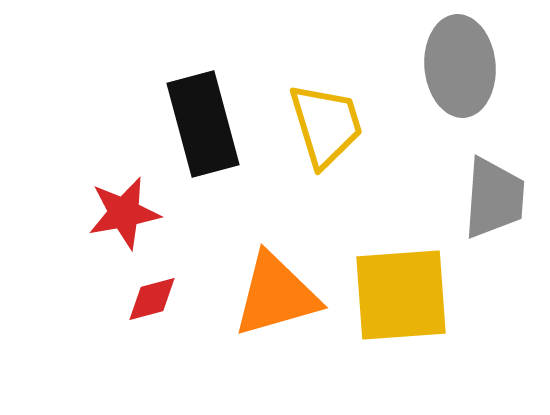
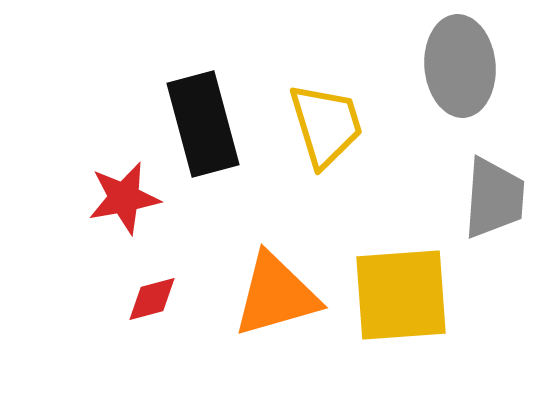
red star: moved 15 px up
